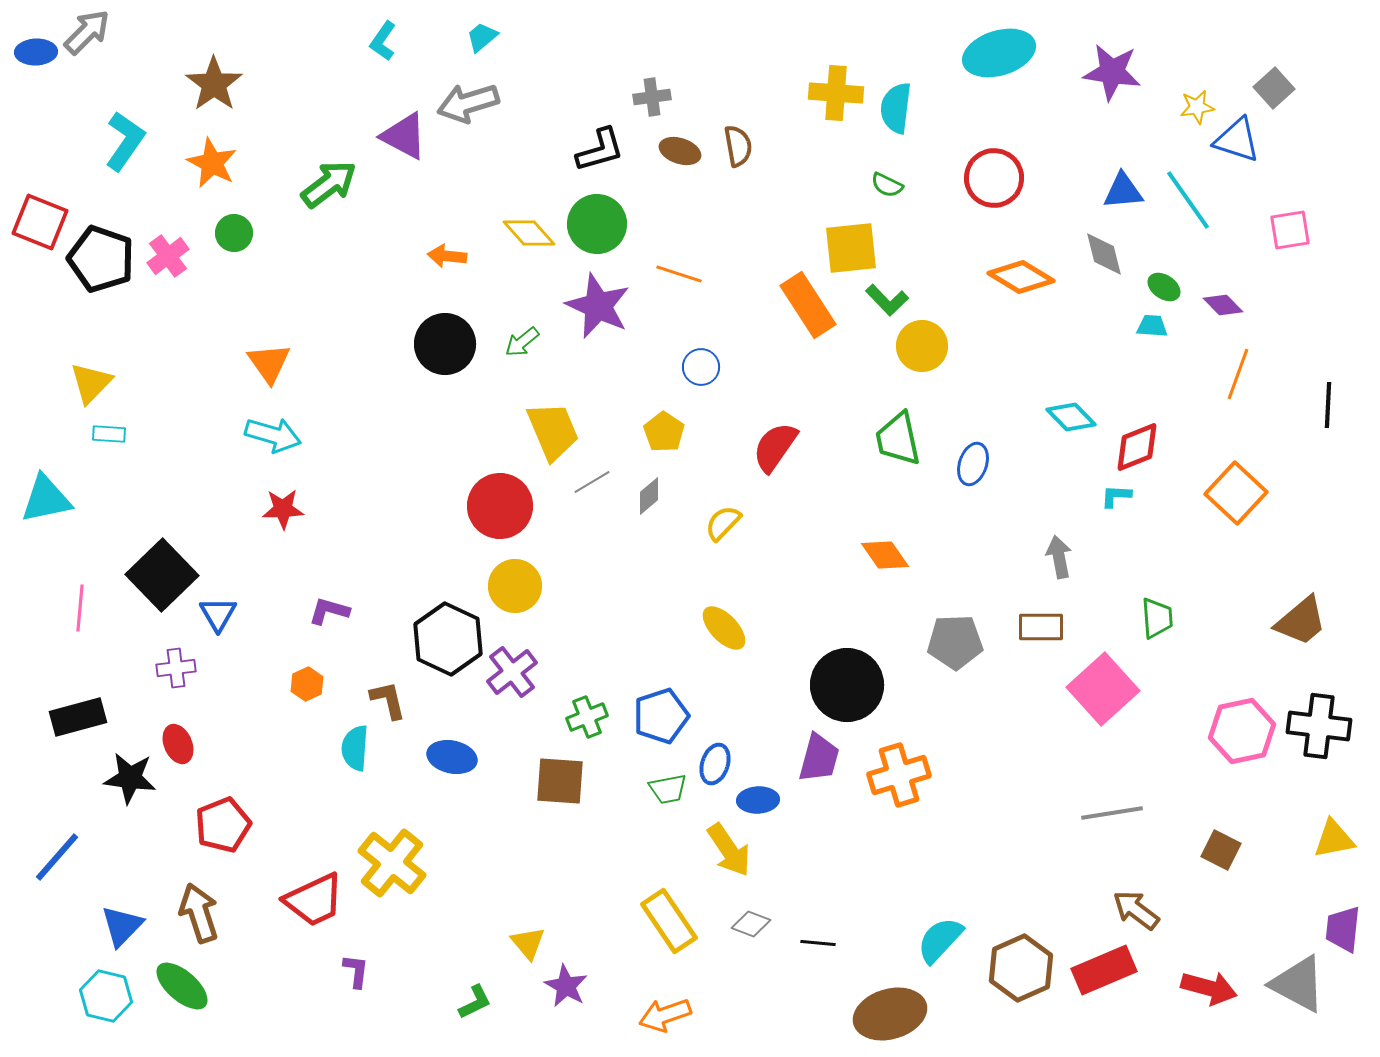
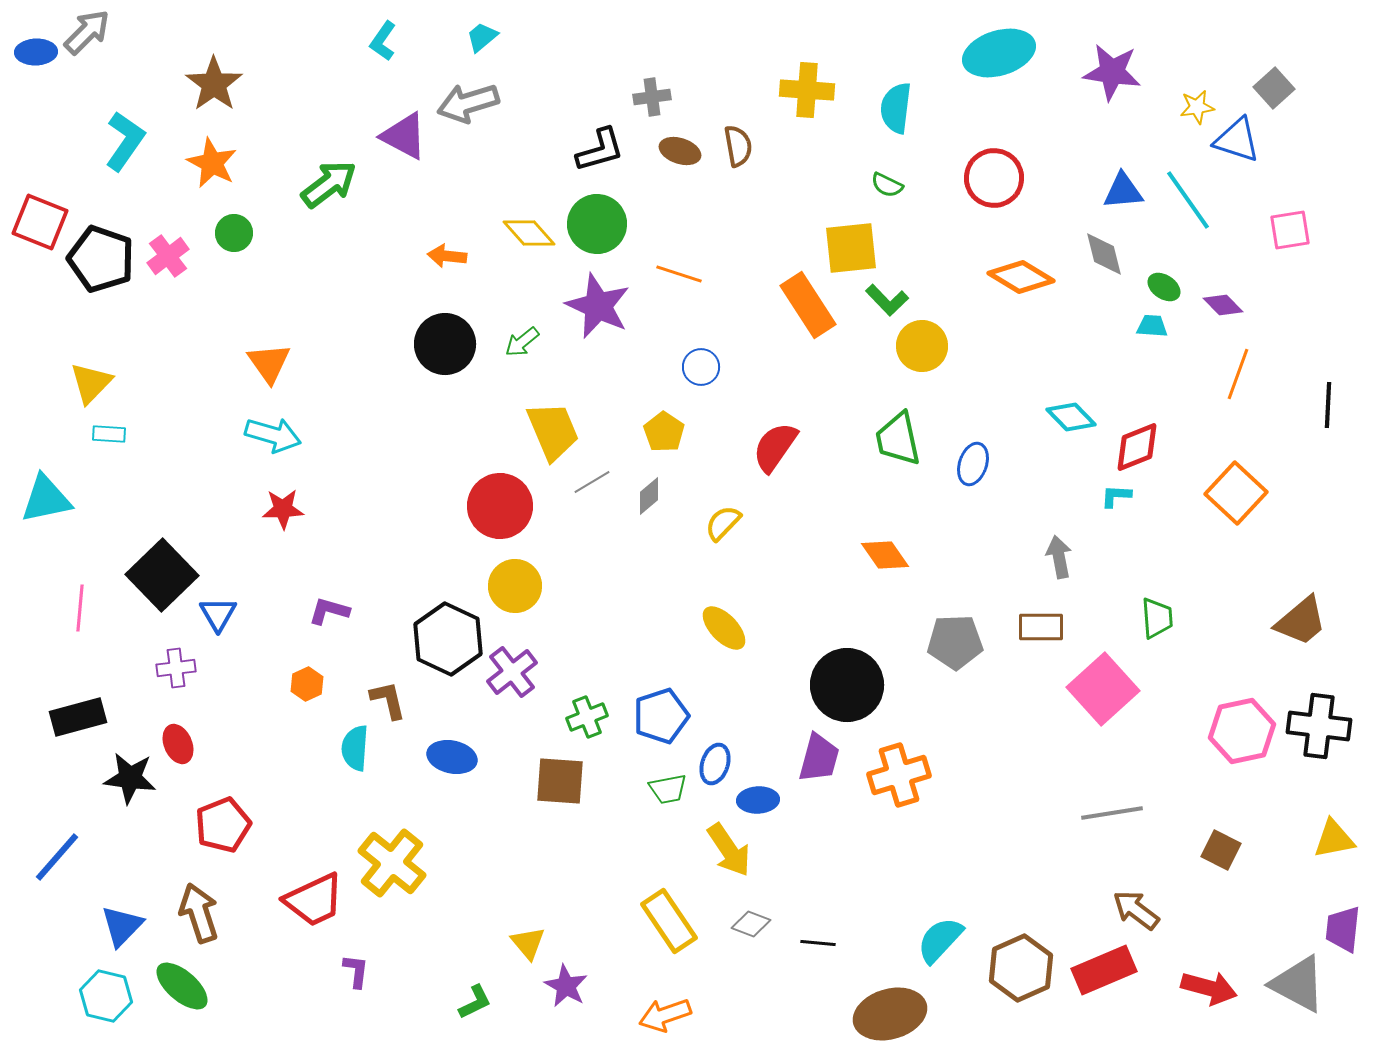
yellow cross at (836, 93): moved 29 px left, 3 px up
